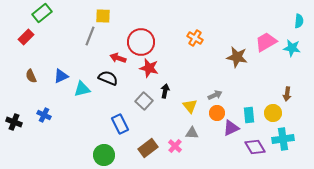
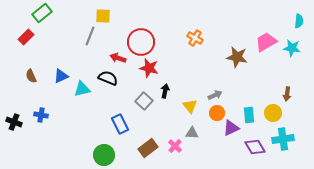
blue cross: moved 3 px left; rotated 16 degrees counterclockwise
